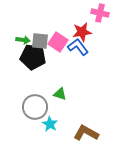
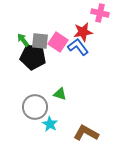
red star: moved 1 px right
green arrow: rotated 136 degrees counterclockwise
